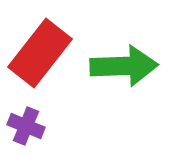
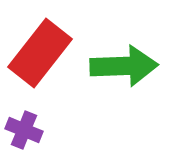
purple cross: moved 2 px left, 4 px down
